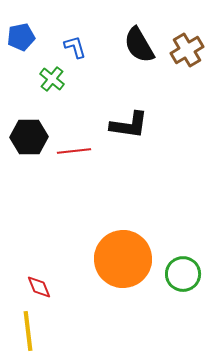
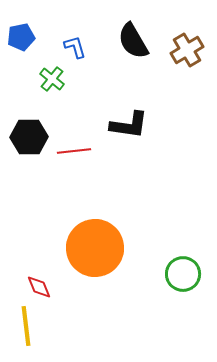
black semicircle: moved 6 px left, 4 px up
orange circle: moved 28 px left, 11 px up
yellow line: moved 2 px left, 5 px up
